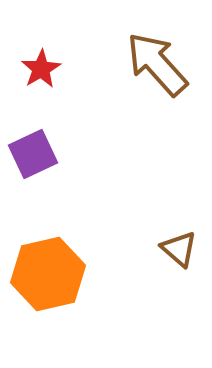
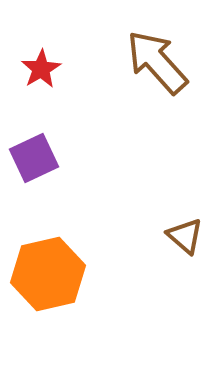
brown arrow: moved 2 px up
purple square: moved 1 px right, 4 px down
brown triangle: moved 6 px right, 13 px up
